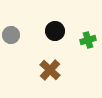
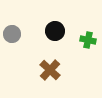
gray circle: moved 1 px right, 1 px up
green cross: rotated 28 degrees clockwise
